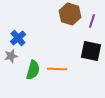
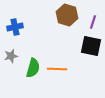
brown hexagon: moved 3 px left, 1 px down
purple line: moved 1 px right, 1 px down
blue cross: moved 3 px left, 11 px up; rotated 28 degrees clockwise
black square: moved 5 px up
green semicircle: moved 2 px up
